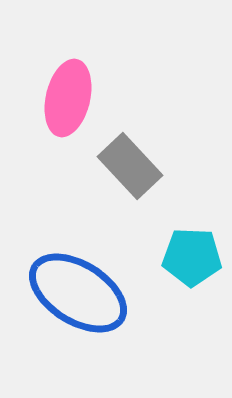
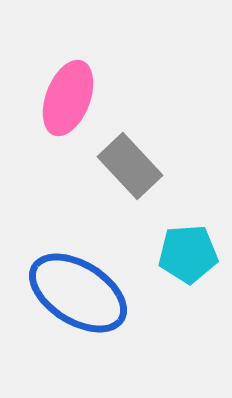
pink ellipse: rotated 8 degrees clockwise
cyan pentagon: moved 4 px left, 3 px up; rotated 6 degrees counterclockwise
